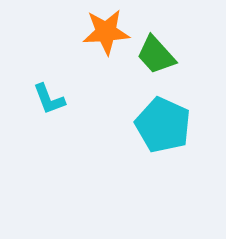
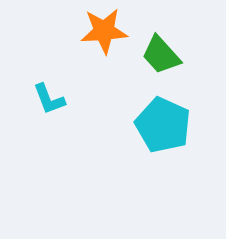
orange star: moved 2 px left, 1 px up
green trapezoid: moved 5 px right
